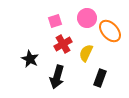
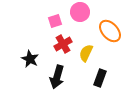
pink circle: moved 7 px left, 6 px up
